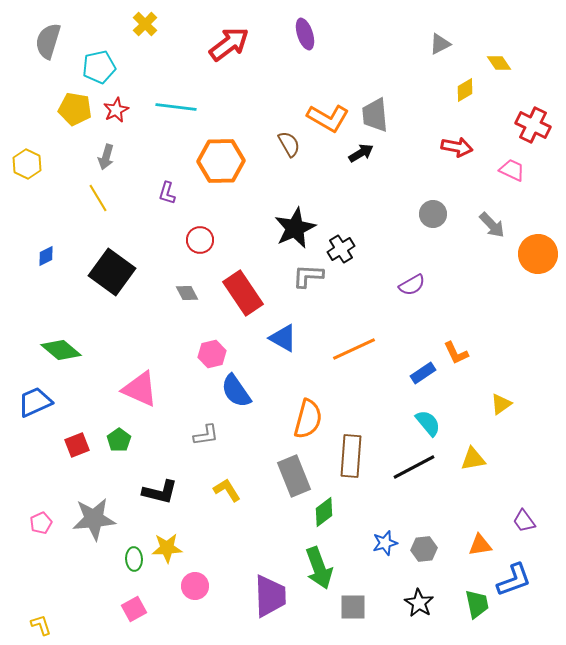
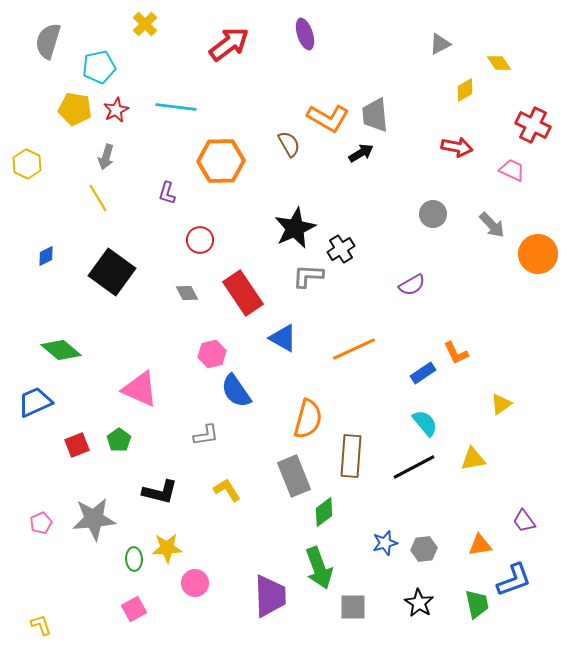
cyan semicircle at (428, 423): moved 3 px left
pink circle at (195, 586): moved 3 px up
